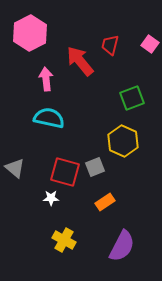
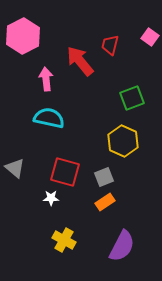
pink hexagon: moved 7 px left, 3 px down
pink square: moved 7 px up
gray square: moved 9 px right, 10 px down
